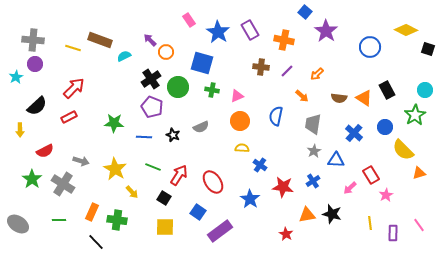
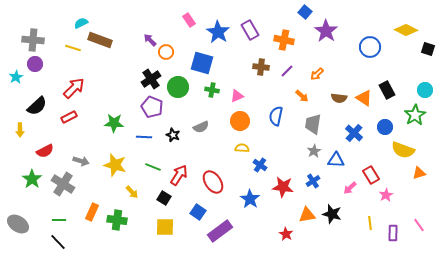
cyan semicircle at (124, 56): moved 43 px left, 33 px up
yellow semicircle at (403, 150): rotated 25 degrees counterclockwise
yellow star at (115, 169): moved 4 px up; rotated 15 degrees counterclockwise
black line at (96, 242): moved 38 px left
